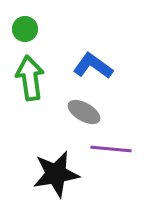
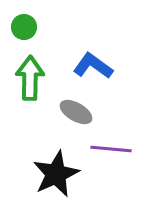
green circle: moved 1 px left, 2 px up
green arrow: rotated 9 degrees clockwise
gray ellipse: moved 8 px left
black star: rotated 15 degrees counterclockwise
